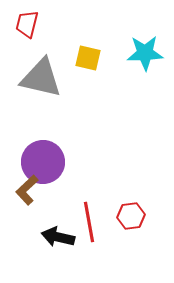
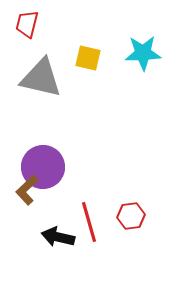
cyan star: moved 2 px left
purple circle: moved 5 px down
red line: rotated 6 degrees counterclockwise
